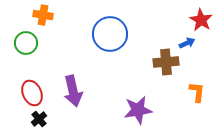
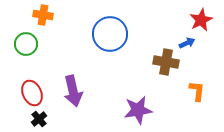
red star: rotated 15 degrees clockwise
green circle: moved 1 px down
brown cross: rotated 15 degrees clockwise
orange L-shape: moved 1 px up
